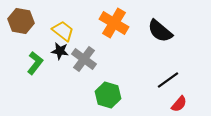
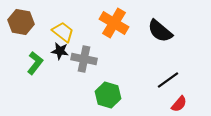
brown hexagon: moved 1 px down
yellow trapezoid: moved 1 px down
gray cross: rotated 25 degrees counterclockwise
